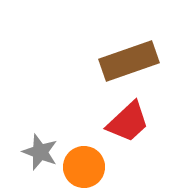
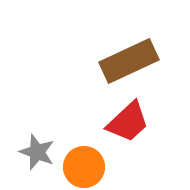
brown rectangle: rotated 6 degrees counterclockwise
gray star: moved 3 px left
